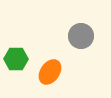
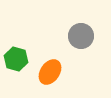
green hexagon: rotated 15 degrees clockwise
